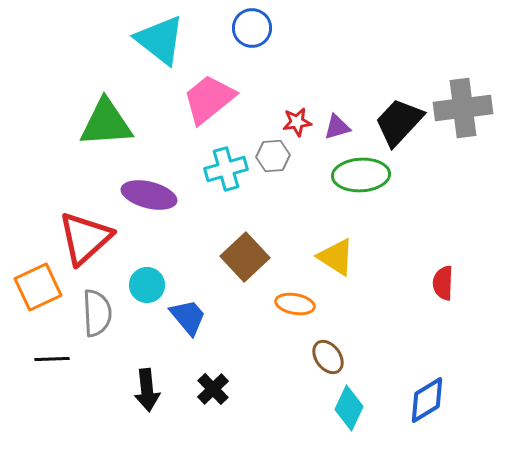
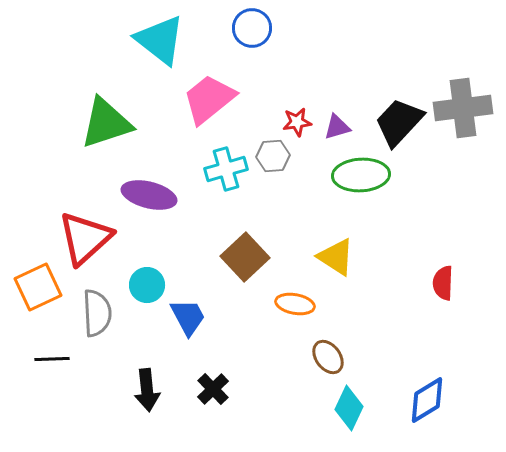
green triangle: rotated 14 degrees counterclockwise
blue trapezoid: rotated 12 degrees clockwise
